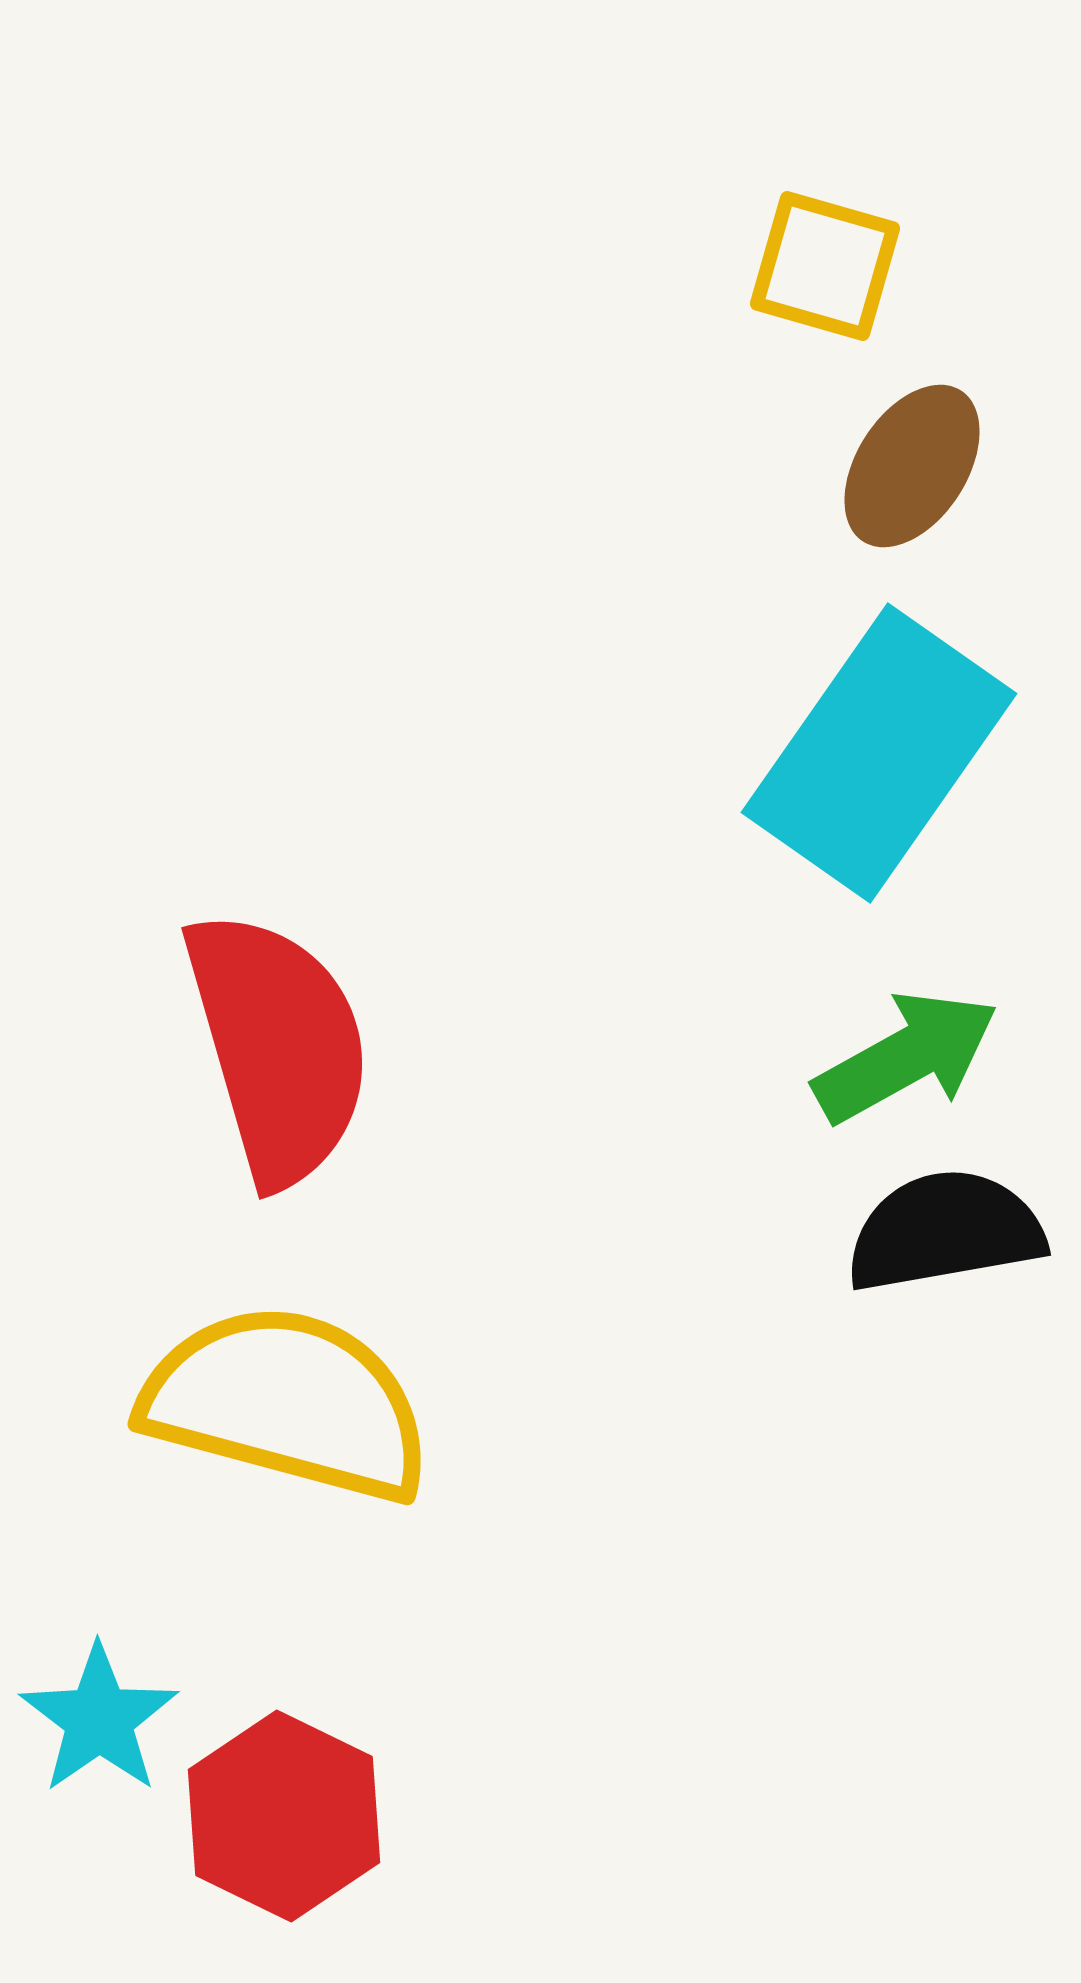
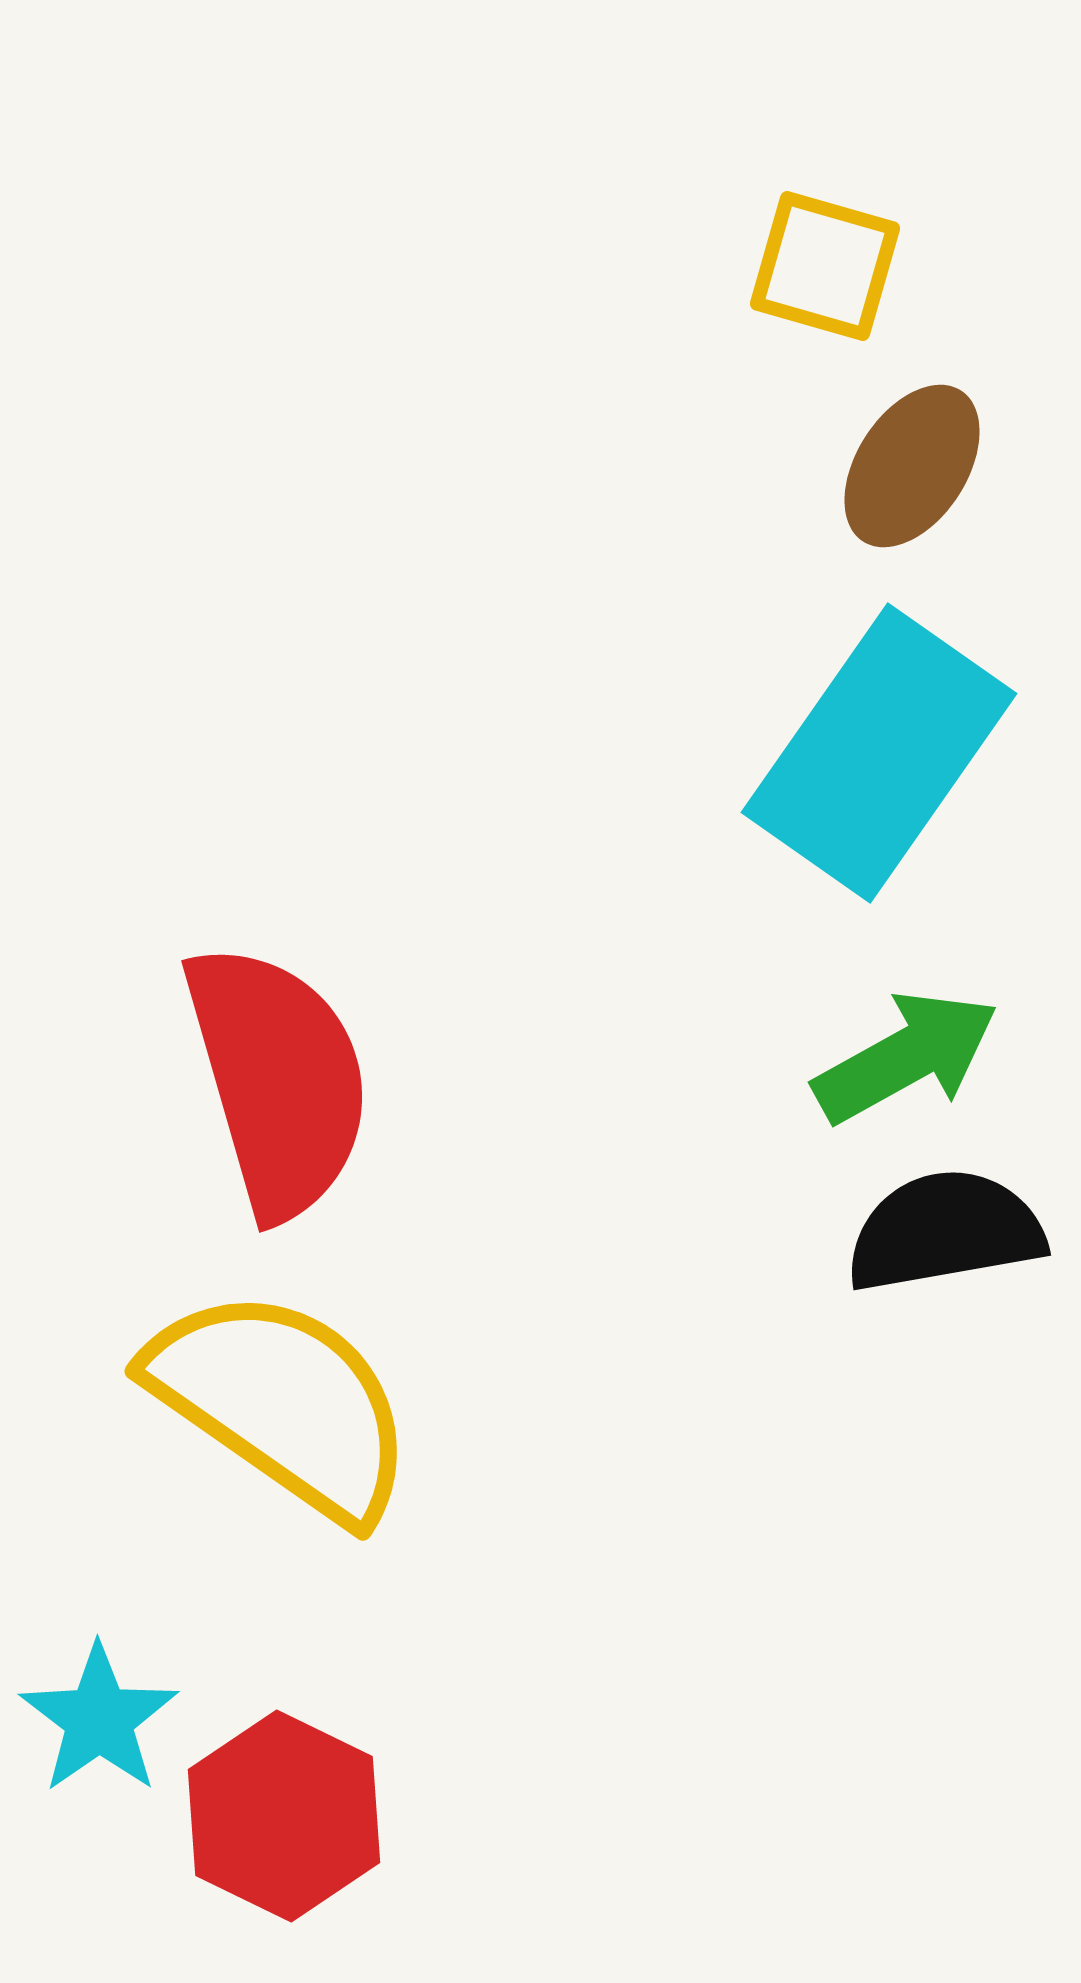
red semicircle: moved 33 px down
yellow semicircle: moved 5 px left; rotated 20 degrees clockwise
